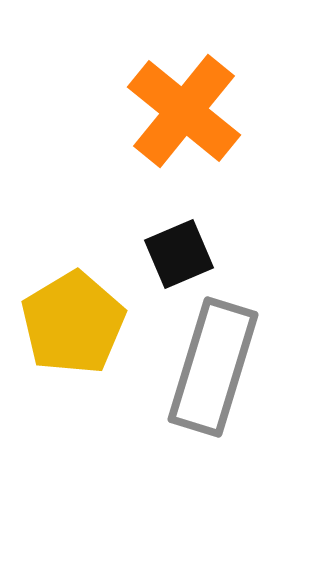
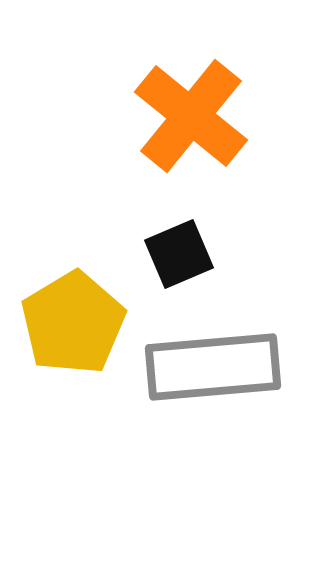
orange cross: moved 7 px right, 5 px down
gray rectangle: rotated 68 degrees clockwise
